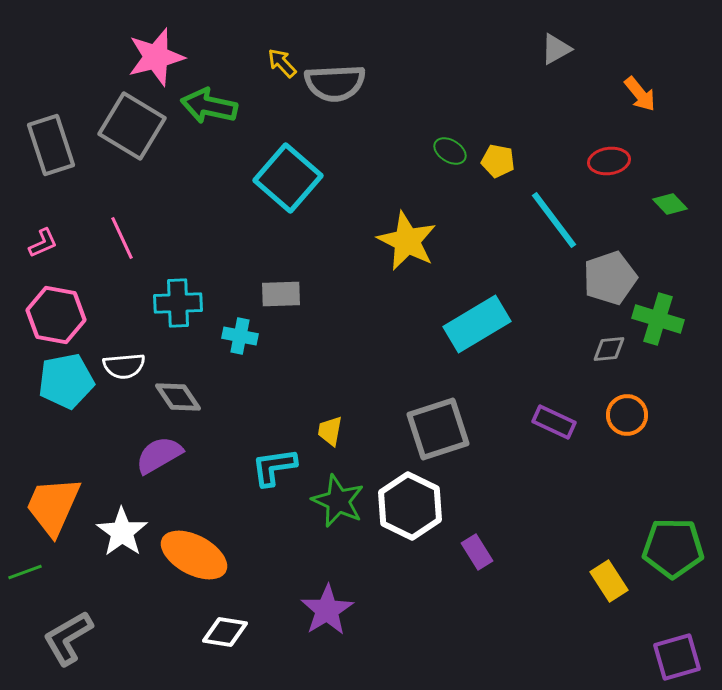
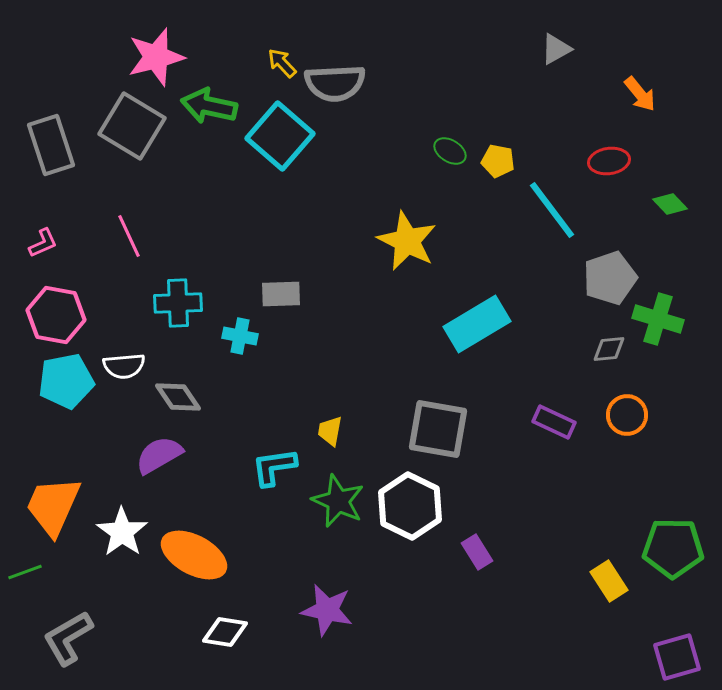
cyan square at (288, 178): moved 8 px left, 42 px up
cyan line at (554, 220): moved 2 px left, 10 px up
pink line at (122, 238): moved 7 px right, 2 px up
gray square at (438, 429): rotated 28 degrees clockwise
purple star at (327, 610): rotated 28 degrees counterclockwise
